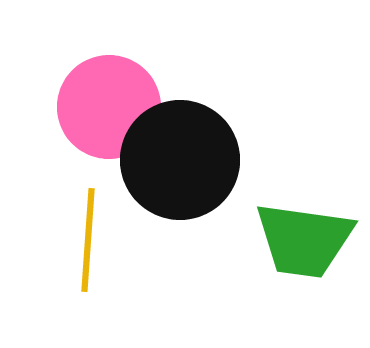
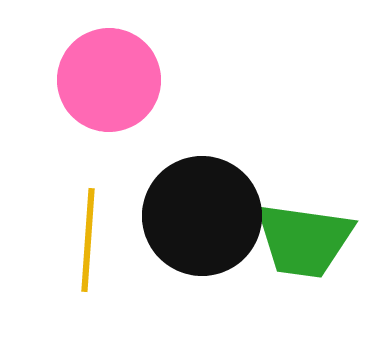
pink circle: moved 27 px up
black circle: moved 22 px right, 56 px down
